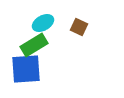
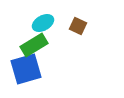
brown square: moved 1 px left, 1 px up
blue square: rotated 12 degrees counterclockwise
